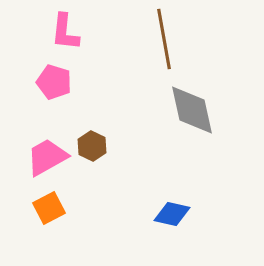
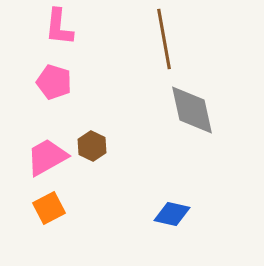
pink L-shape: moved 6 px left, 5 px up
